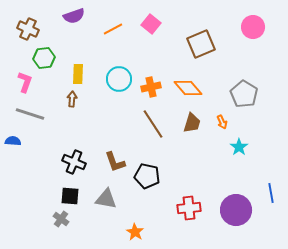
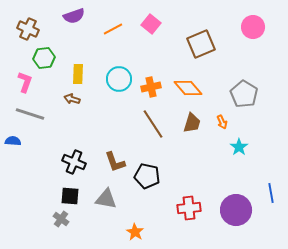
brown arrow: rotated 77 degrees counterclockwise
